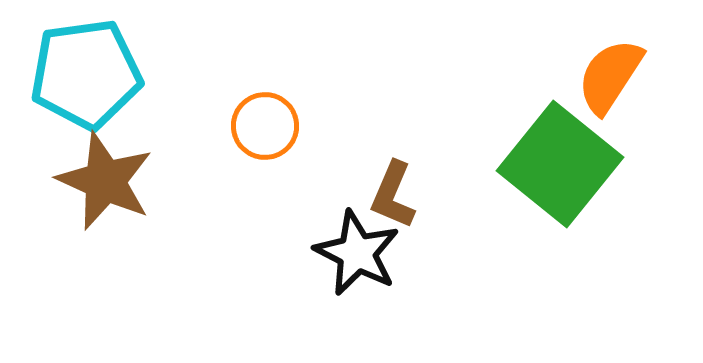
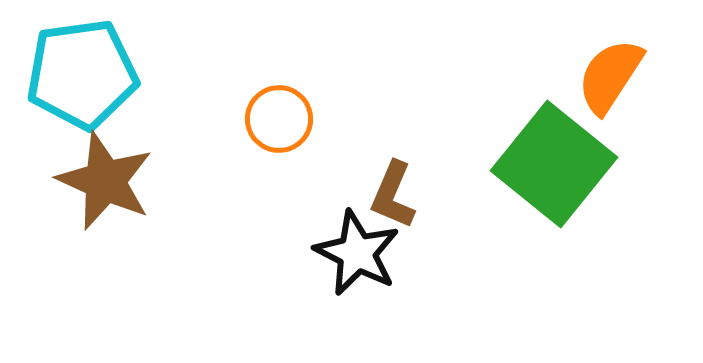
cyan pentagon: moved 4 px left
orange circle: moved 14 px right, 7 px up
green square: moved 6 px left
